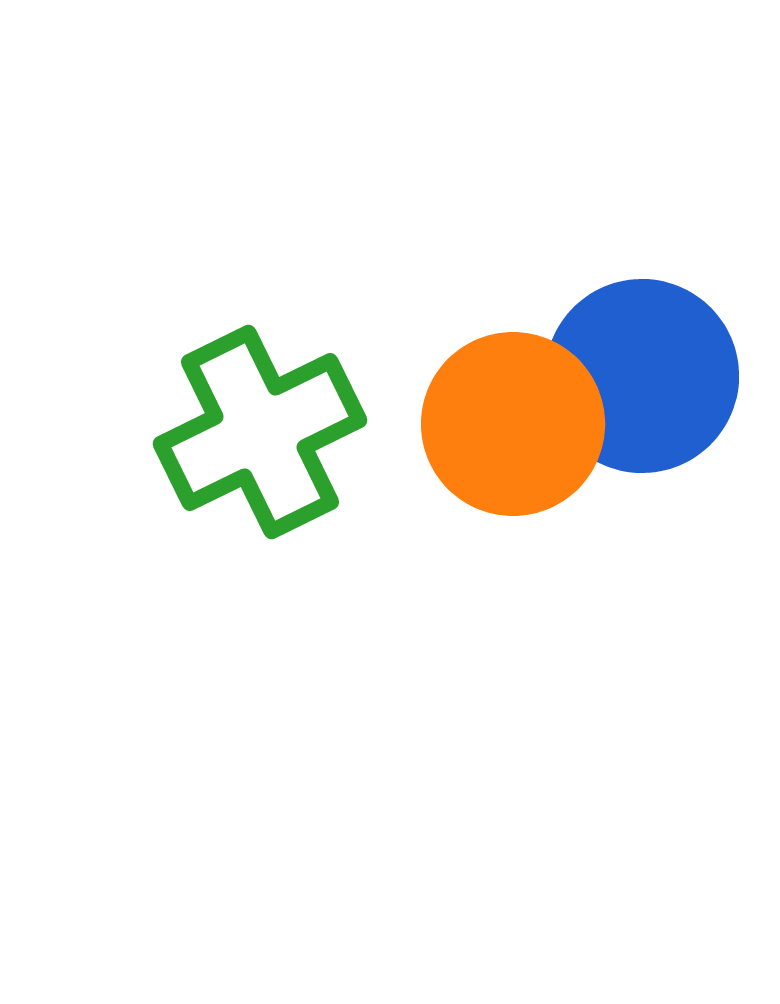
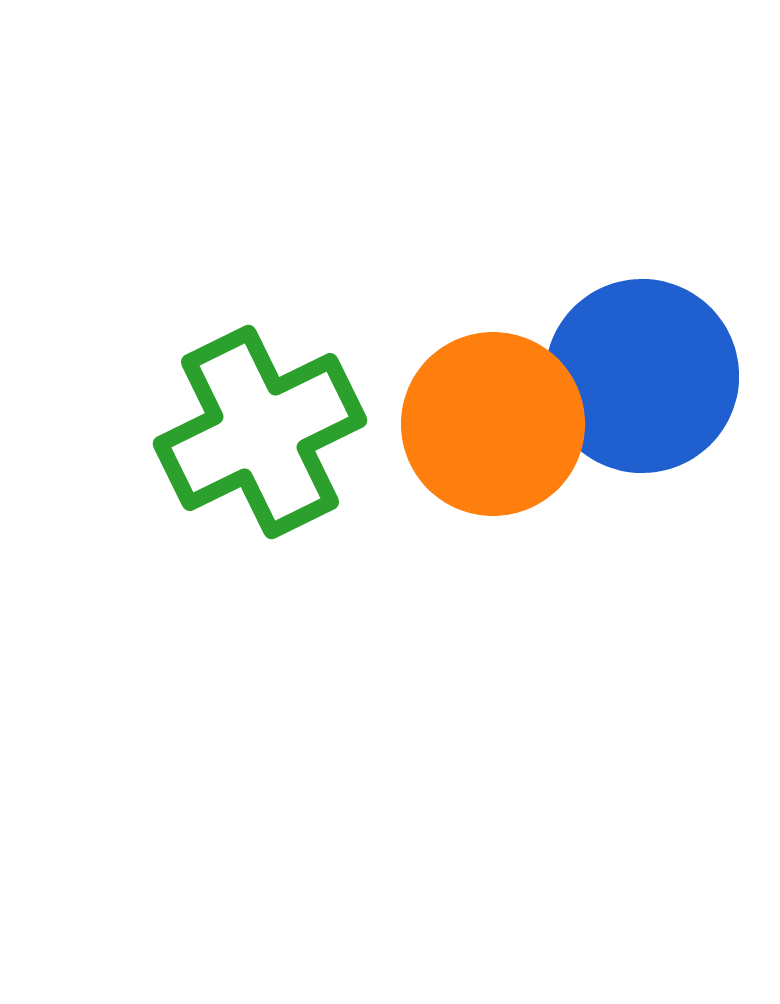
orange circle: moved 20 px left
